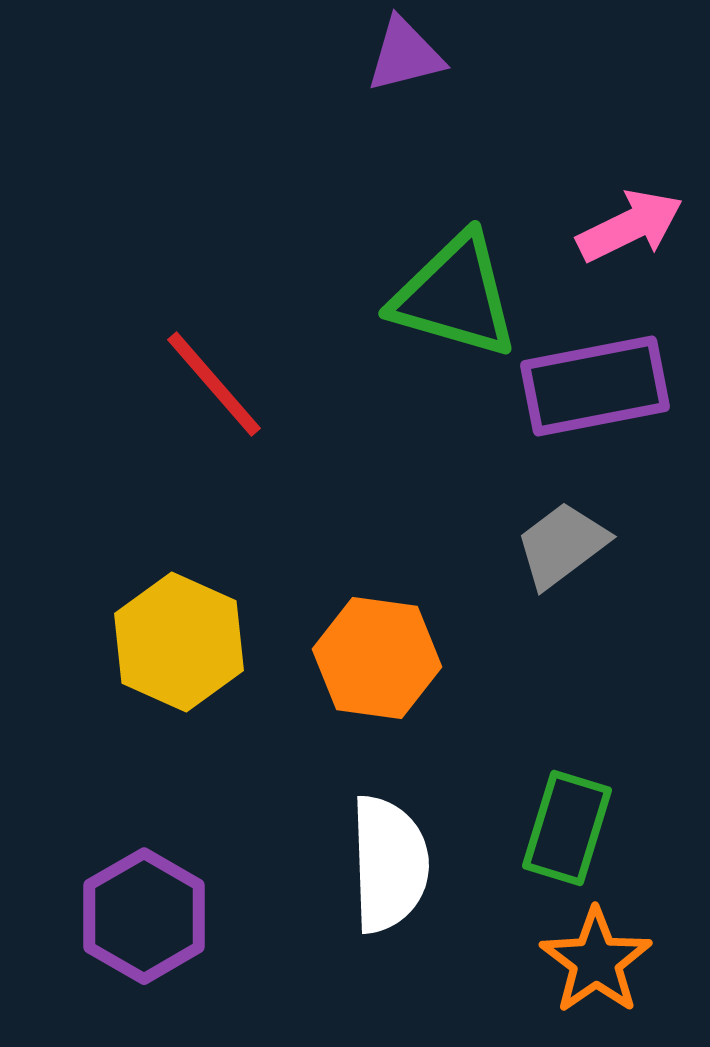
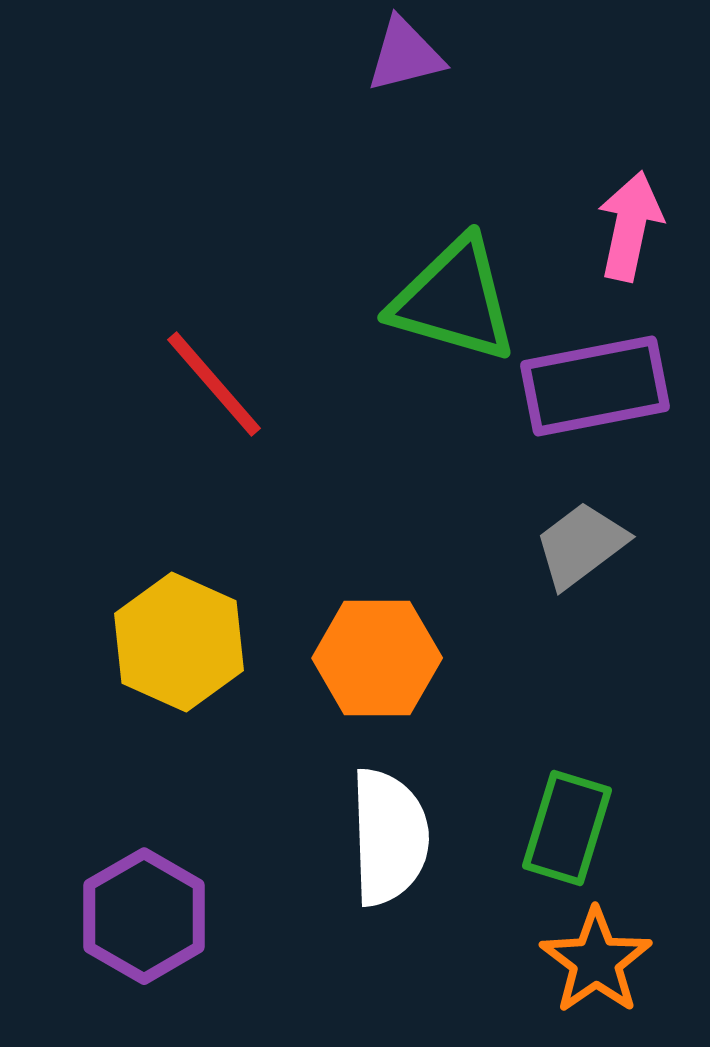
pink arrow: rotated 52 degrees counterclockwise
green triangle: moved 1 px left, 4 px down
gray trapezoid: moved 19 px right
orange hexagon: rotated 8 degrees counterclockwise
white semicircle: moved 27 px up
